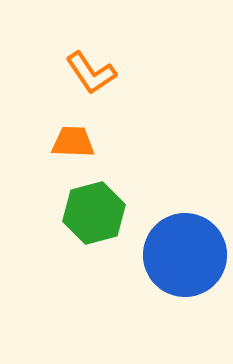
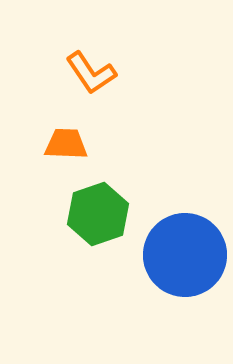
orange trapezoid: moved 7 px left, 2 px down
green hexagon: moved 4 px right, 1 px down; rotated 4 degrees counterclockwise
